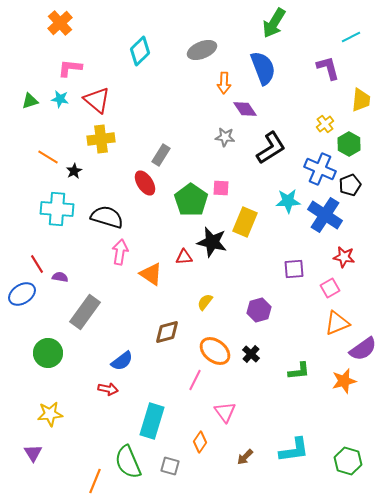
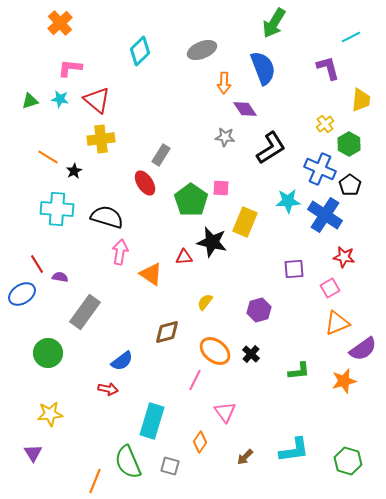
black pentagon at (350, 185): rotated 15 degrees counterclockwise
